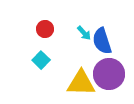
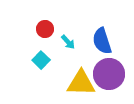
cyan arrow: moved 16 px left, 9 px down
